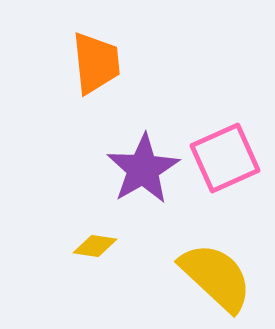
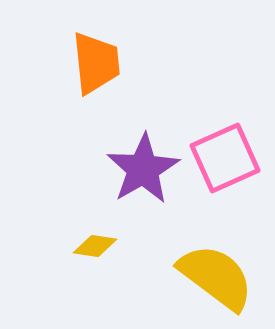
yellow semicircle: rotated 6 degrees counterclockwise
